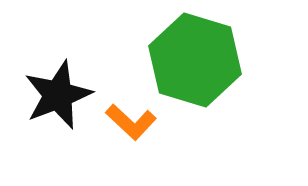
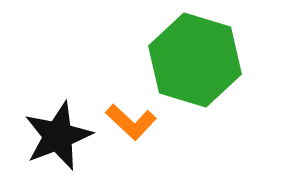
black star: moved 41 px down
